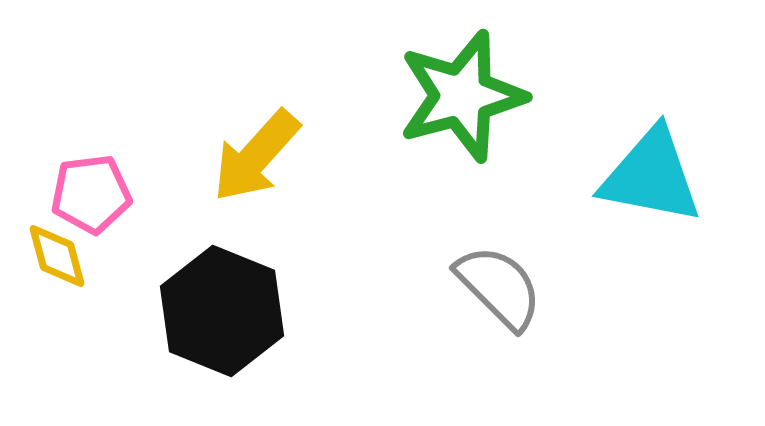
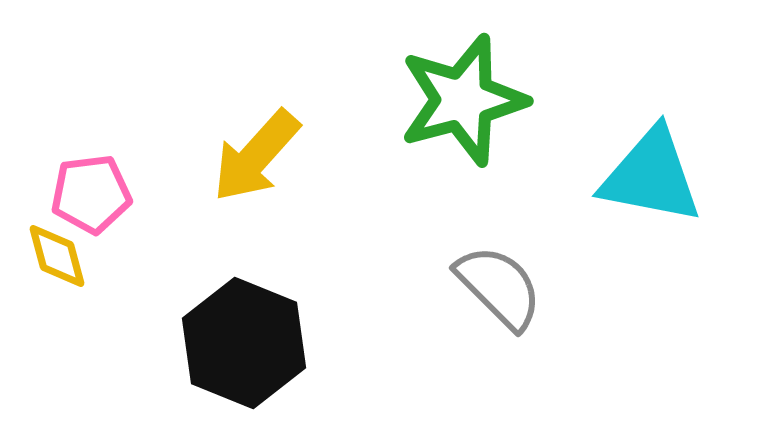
green star: moved 1 px right, 4 px down
black hexagon: moved 22 px right, 32 px down
